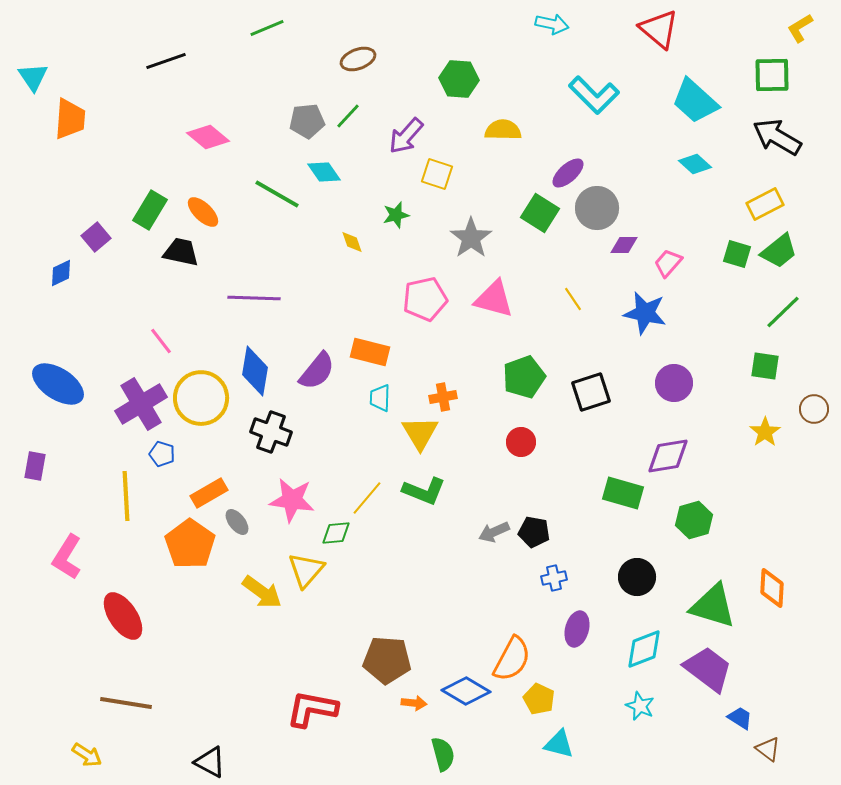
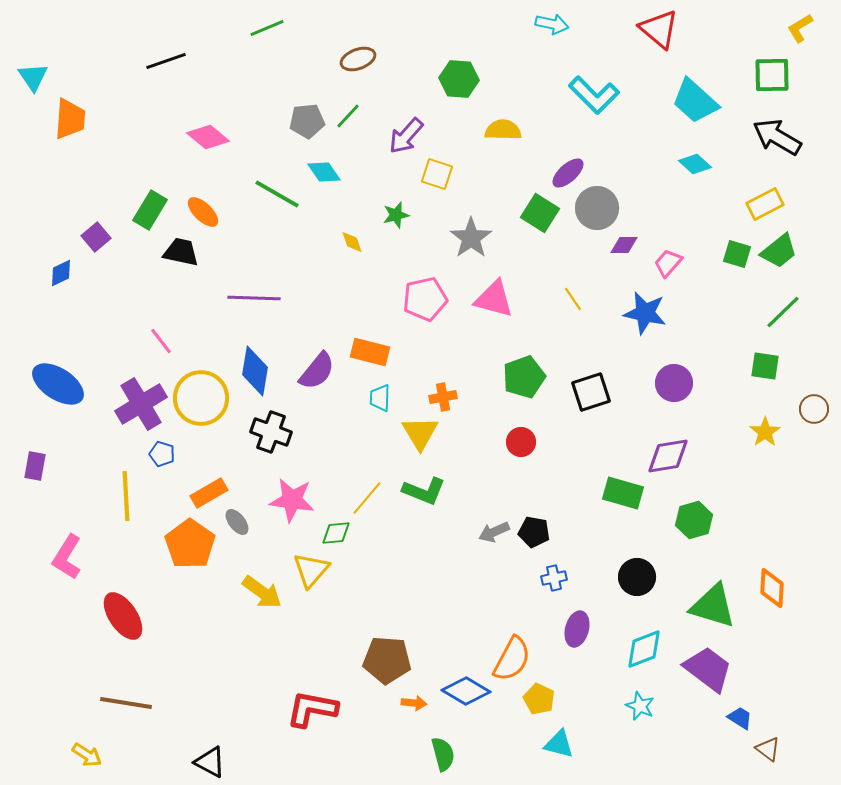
yellow triangle at (306, 570): moved 5 px right
